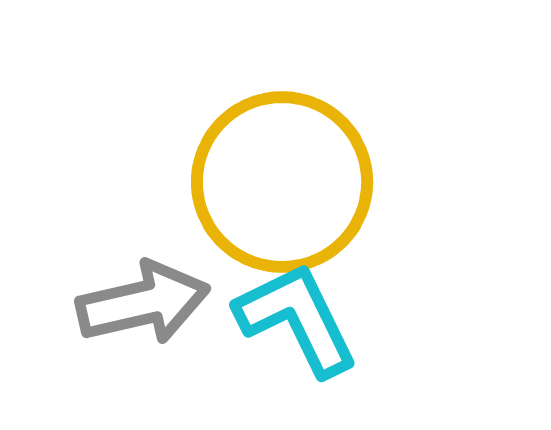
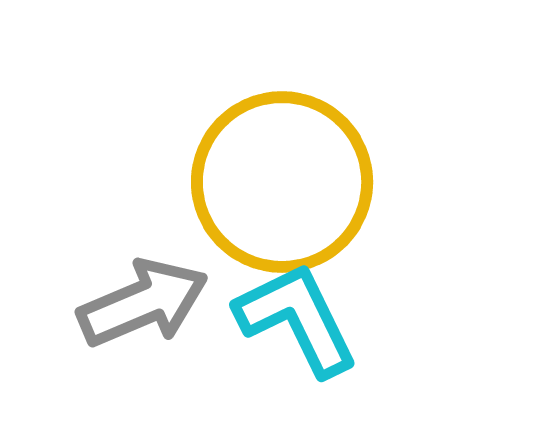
gray arrow: rotated 10 degrees counterclockwise
